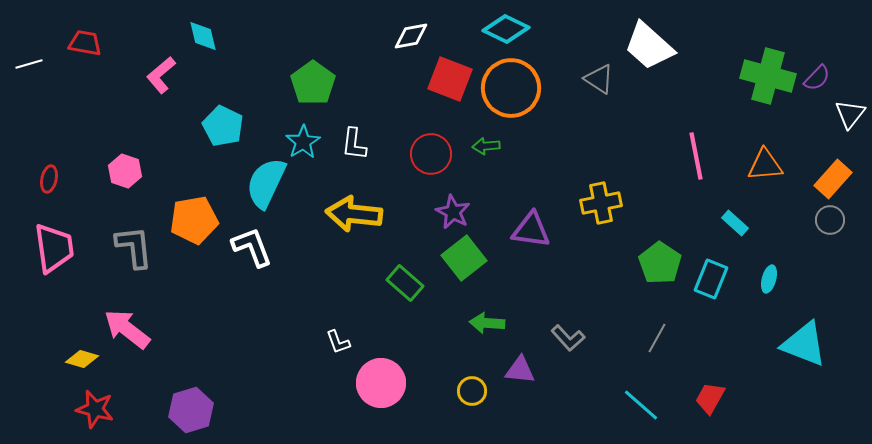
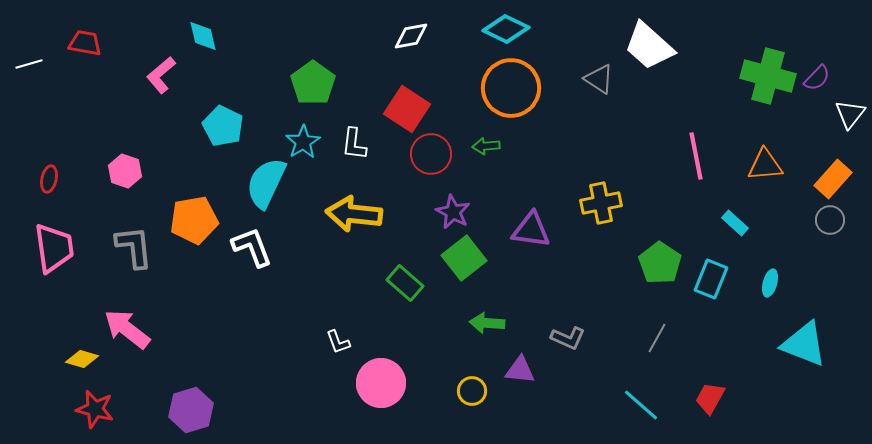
red square at (450, 79): moved 43 px left, 30 px down; rotated 12 degrees clockwise
cyan ellipse at (769, 279): moved 1 px right, 4 px down
gray L-shape at (568, 338): rotated 24 degrees counterclockwise
